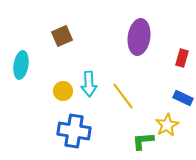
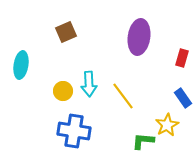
brown square: moved 4 px right, 4 px up
blue rectangle: rotated 30 degrees clockwise
green L-shape: rotated 10 degrees clockwise
